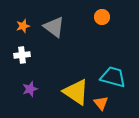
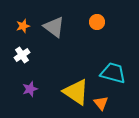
orange circle: moved 5 px left, 5 px down
white cross: rotated 28 degrees counterclockwise
cyan trapezoid: moved 4 px up
